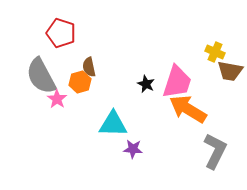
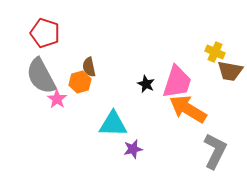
red pentagon: moved 16 px left
purple star: rotated 18 degrees counterclockwise
